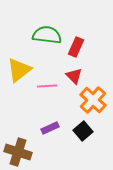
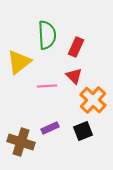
green semicircle: rotated 80 degrees clockwise
yellow triangle: moved 8 px up
black square: rotated 18 degrees clockwise
brown cross: moved 3 px right, 10 px up
